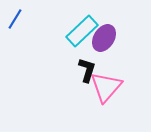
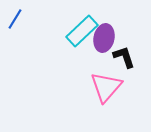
purple ellipse: rotated 20 degrees counterclockwise
black L-shape: moved 37 px right, 13 px up; rotated 35 degrees counterclockwise
